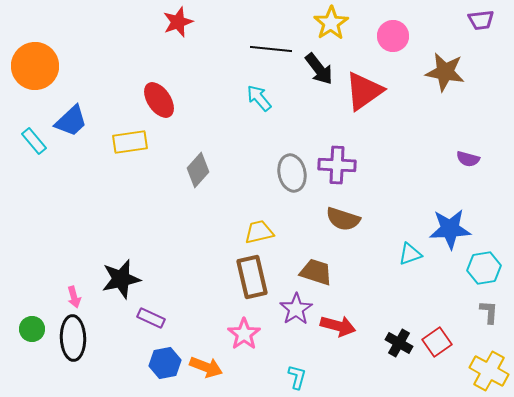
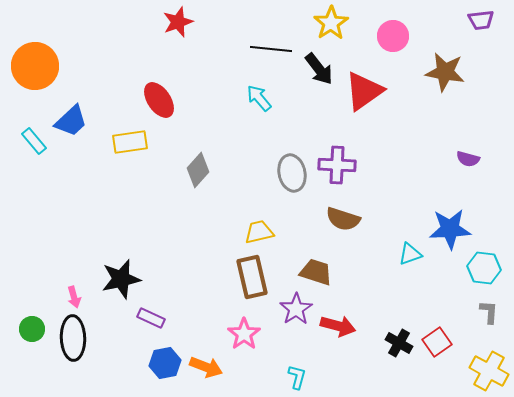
cyan hexagon: rotated 16 degrees clockwise
